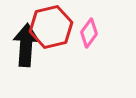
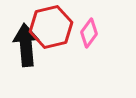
black arrow: rotated 9 degrees counterclockwise
